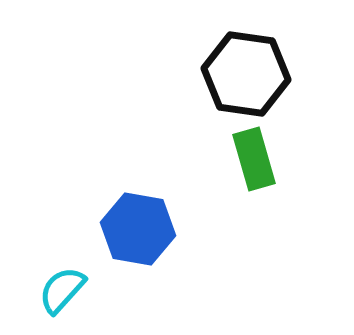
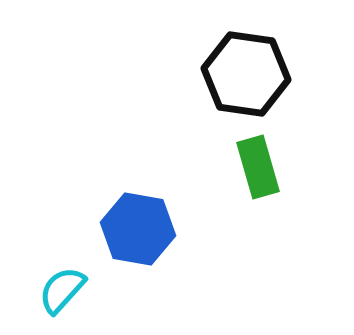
green rectangle: moved 4 px right, 8 px down
